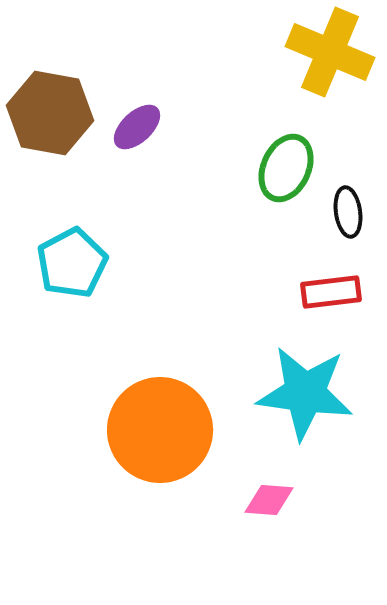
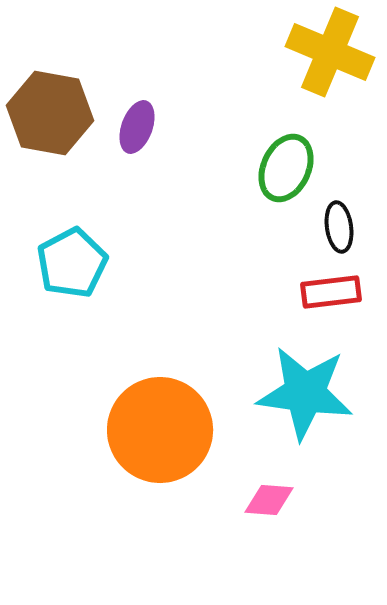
purple ellipse: rotated 27 degrees counterclockwise
black ellipse: moved 9 px left, 15 px down
